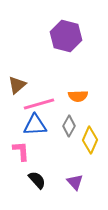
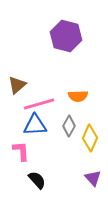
yellow diamond: moved 2 px up
purple triangle: moved 18 px right, 4 px up
